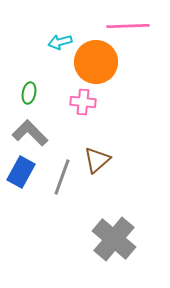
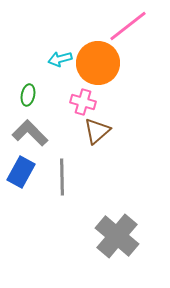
pink line: rotated 36 degrees counterclockwise
cyan arrow: moved 17 px down
orange circle: moved 2 px right, 1 px down
green ellipse: moved 1 px left, 2 px down
pink cross: rotated 10 degrees clockwise
brown triangle: moved 29 px up
gray line: rotated 21 degrees counterclockwise
gray cross: moved 3 px right, 3 px up
